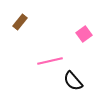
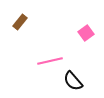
pink square: moved 2 px right, 1 px up
